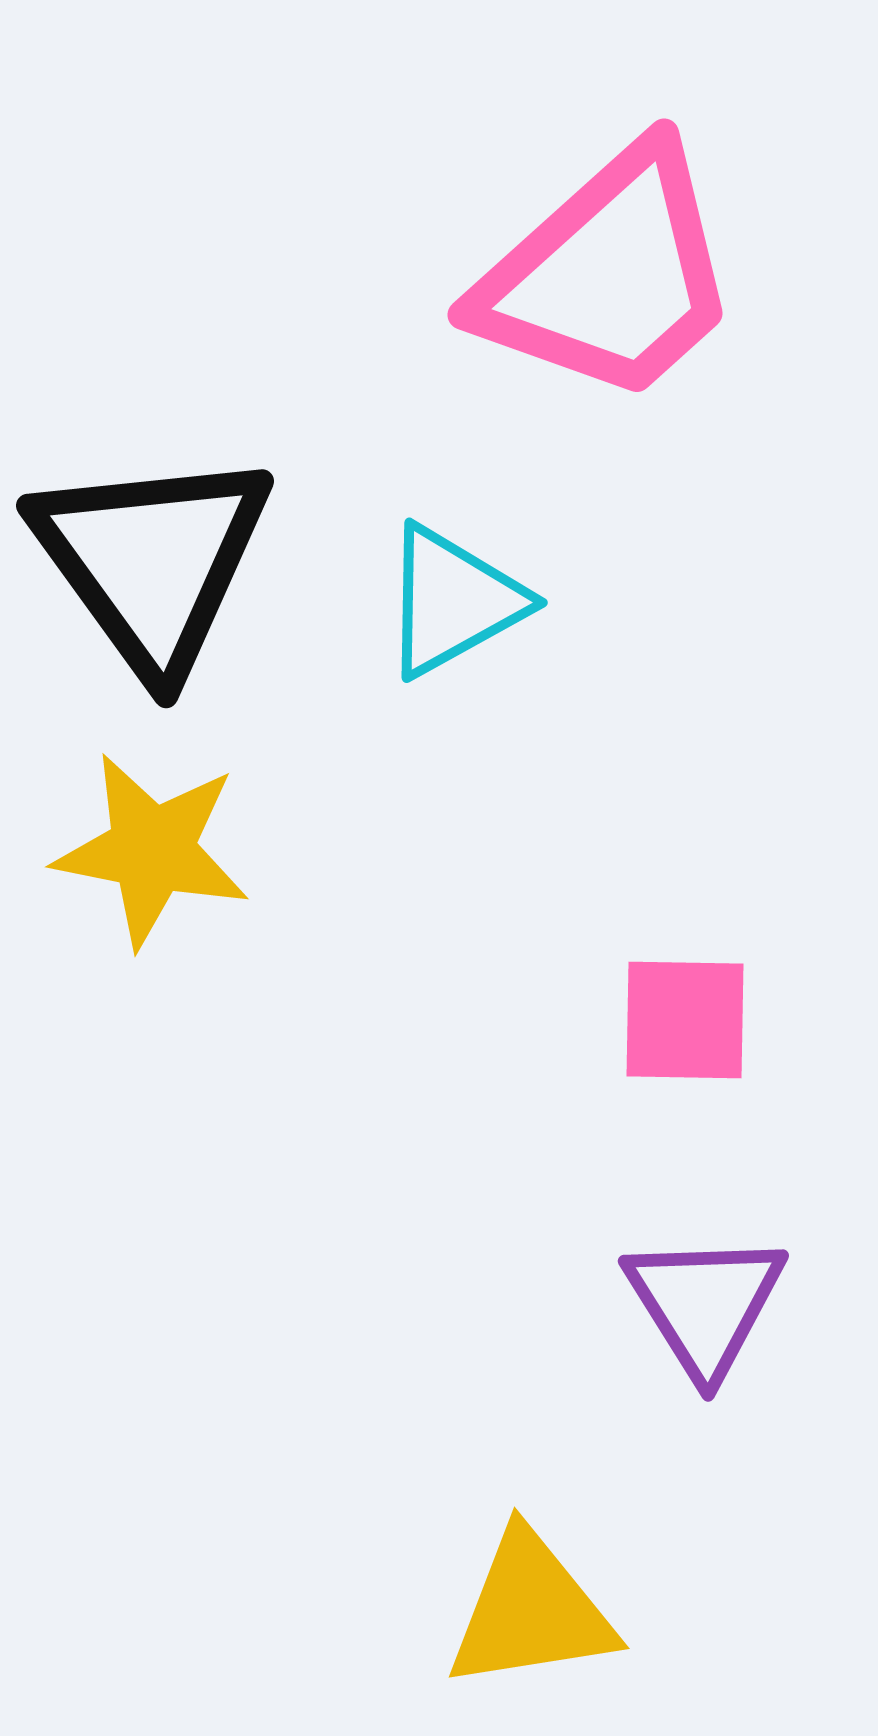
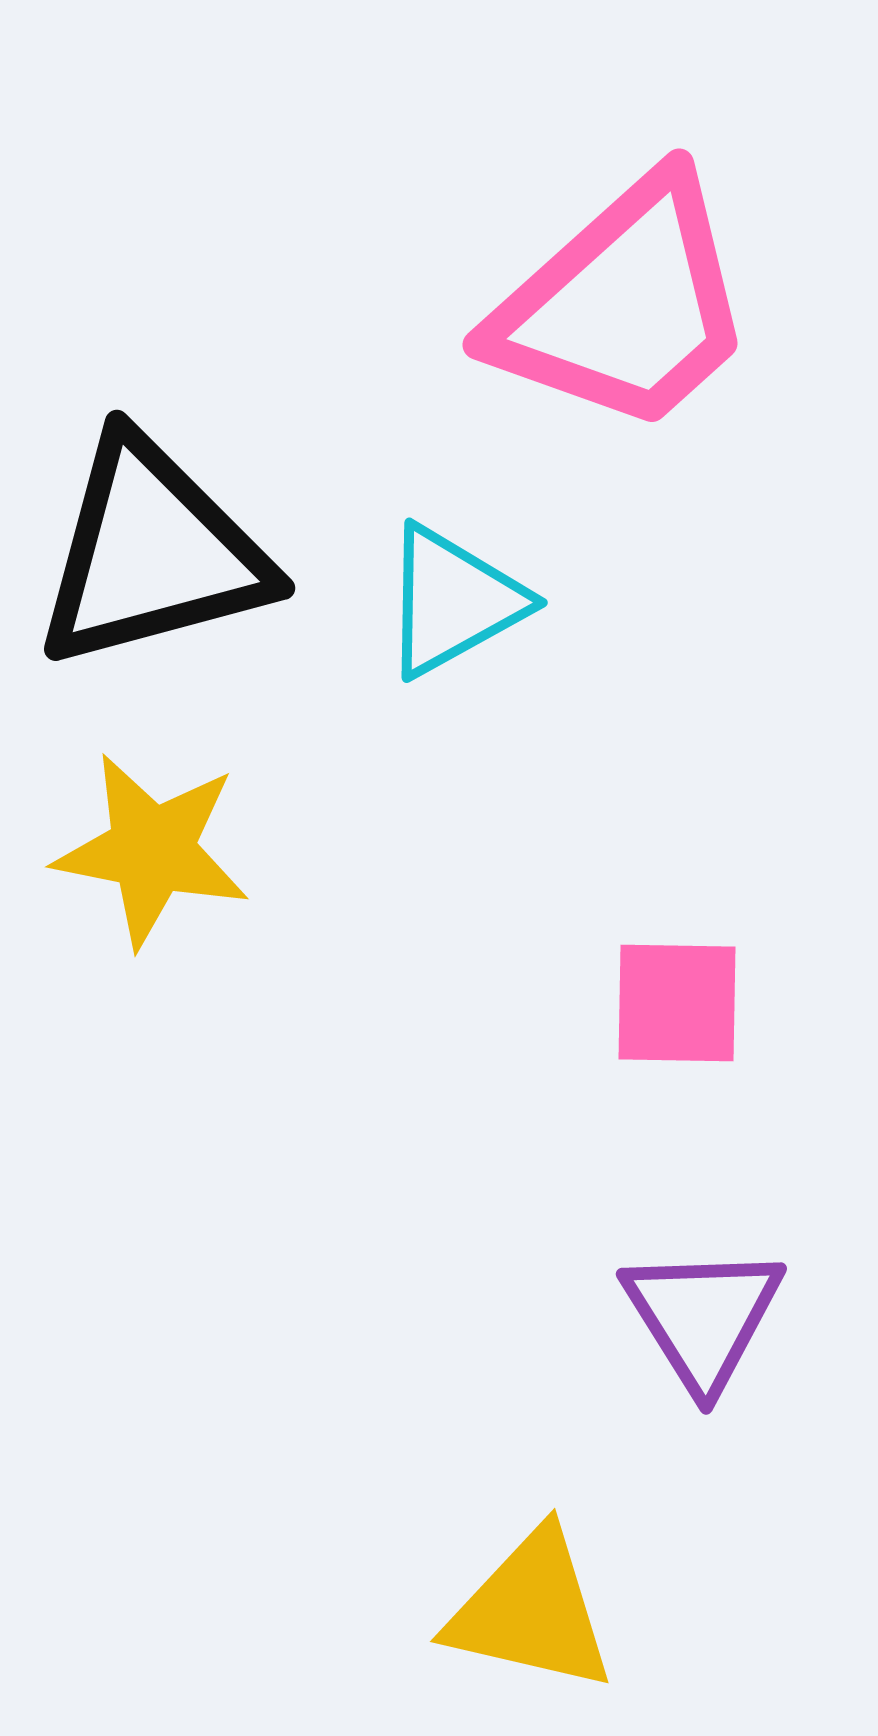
pink trapezoid: moved 15 px right, 30 px down
black triangle: moved 8 px up; rotated 51 degrees clockwise
pink square: moved 8 px left, 17 px up
purple triangle: moved 2 px left, 13 px down
yellow triangle: rotated 22 degrees clockwise
